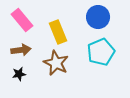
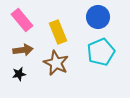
brown arrow: moved 2 px right
